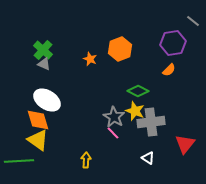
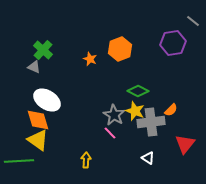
gray triangle: moved 10 px left, 3 px down
orange semicircle: moved 2 px right, 40 px down
gray star: moved 2 px up
pink line: moved 3 px left
